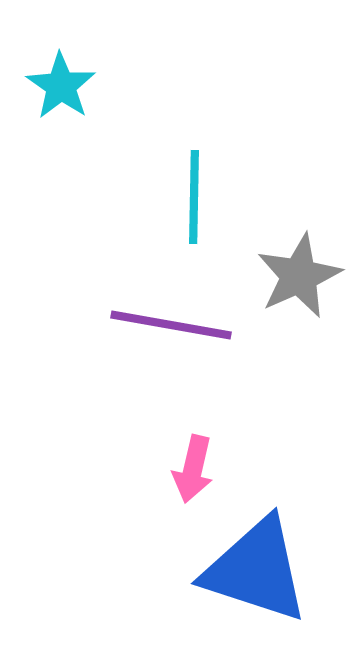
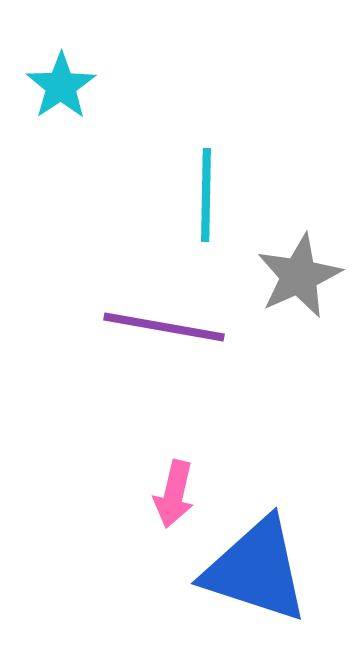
cyan star: rotated 4 degrees clockwise
cyan line: moved 12 px right, 2 px up
purple line: moved 7 px left, 2 px down
pink arrow: moved 19 px left, 25 px down
